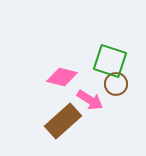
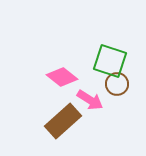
pink diamond: rotated 24 degrees clockwise
brown circle: moved 1 px right
